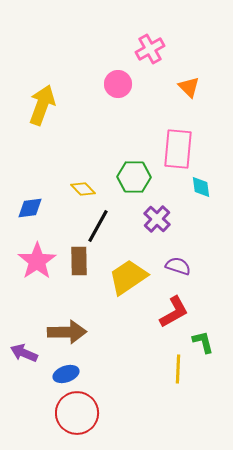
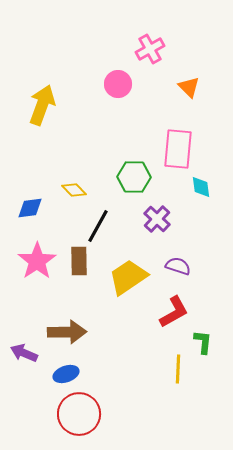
yellow diamond: moved 9 px left, 1 px down
green L-shape: rotated 20 degrees clockwise
red circle: moved 2 px right, 1 px down
